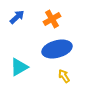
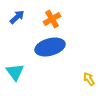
blue ellipse: moved 7 px left, 2 px up
cyan triangle: moved 4 px left, 5 px down; rotated 36 degrees counterclockwise
yellow arrow: moved 25 px right, 3 px down
